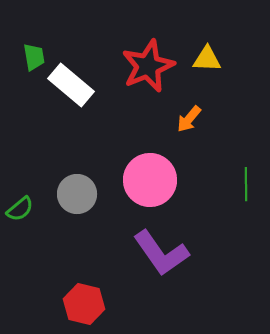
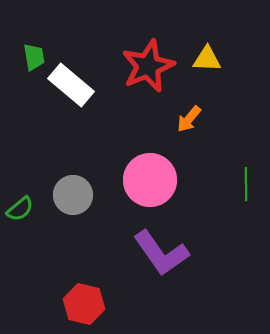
gray circle: moved 4 px left, 1 px down
